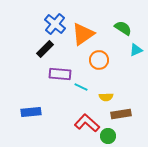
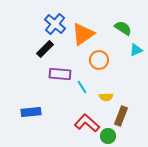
cyan line: moved 1 px right; rotated 32 degrees clockwise
brown rectangle: moved 2 px down; rotated 60 degrees counterclockwise
